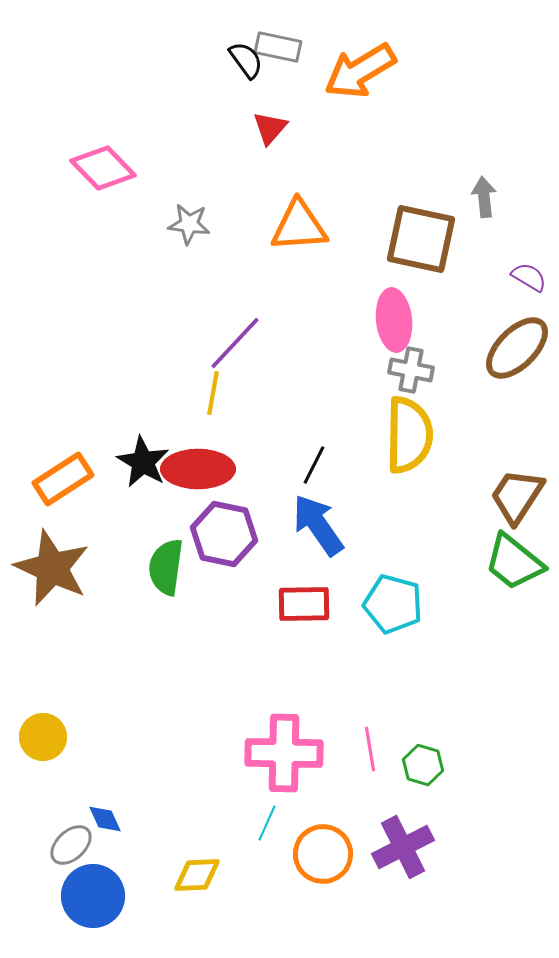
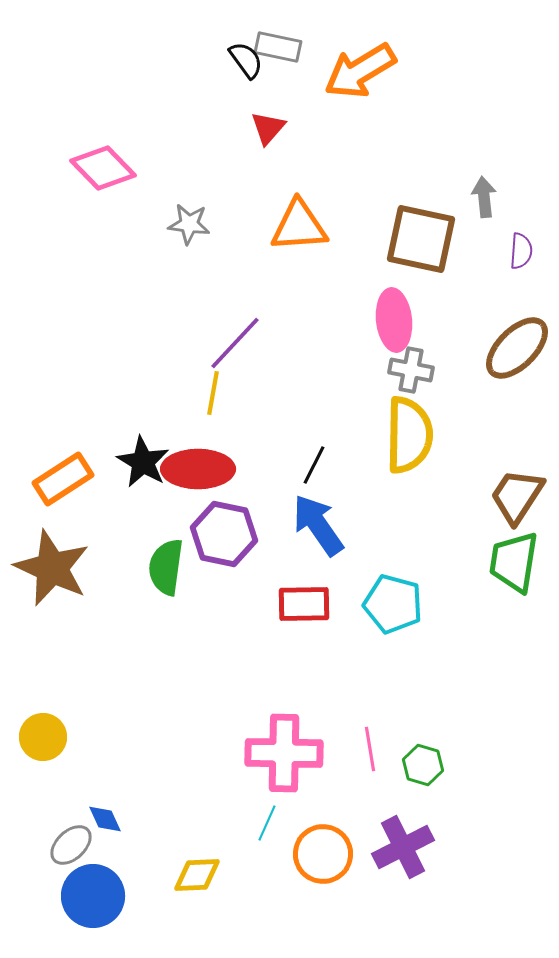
red triangle: moved 2 px left
purple semicircle: moved 8 px left, 26 px up; rotated 63 degrees clockwise
green trapezoid: rotated 60 degrees clockwise
